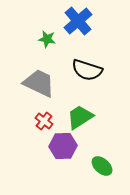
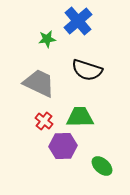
green star: rotated 18 degrees counterclockwise
green trapezoid: rotated 32 degrees clockwise
